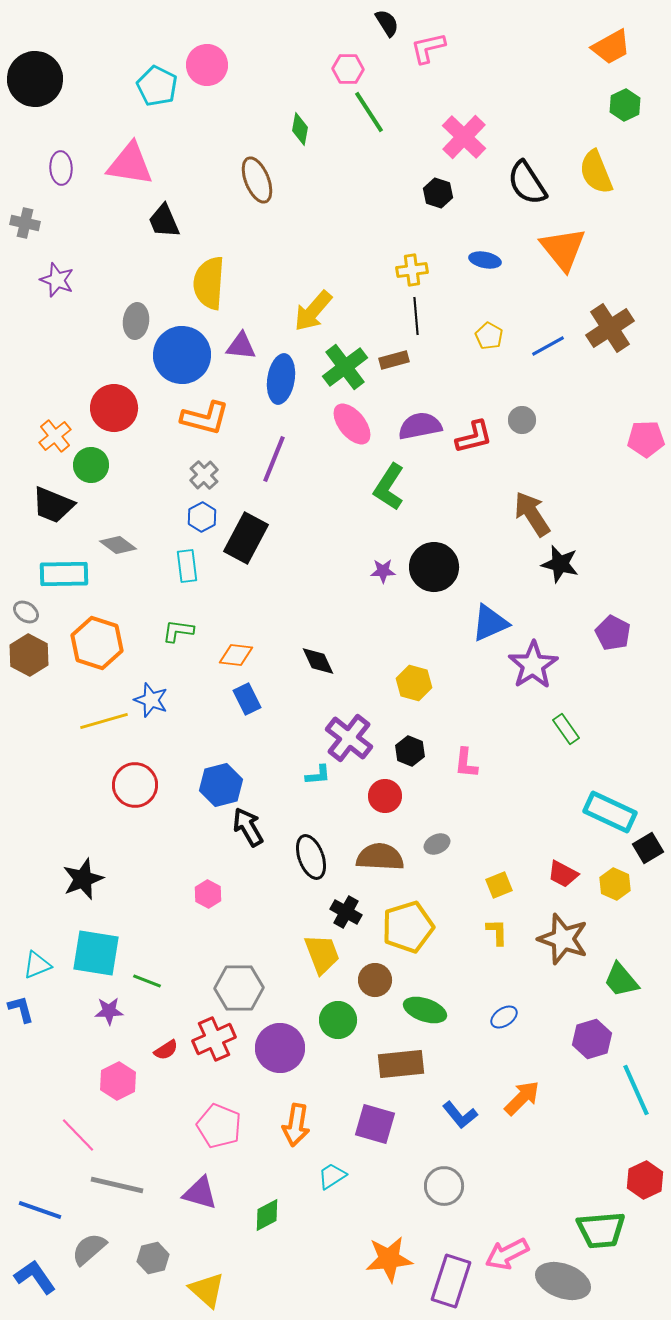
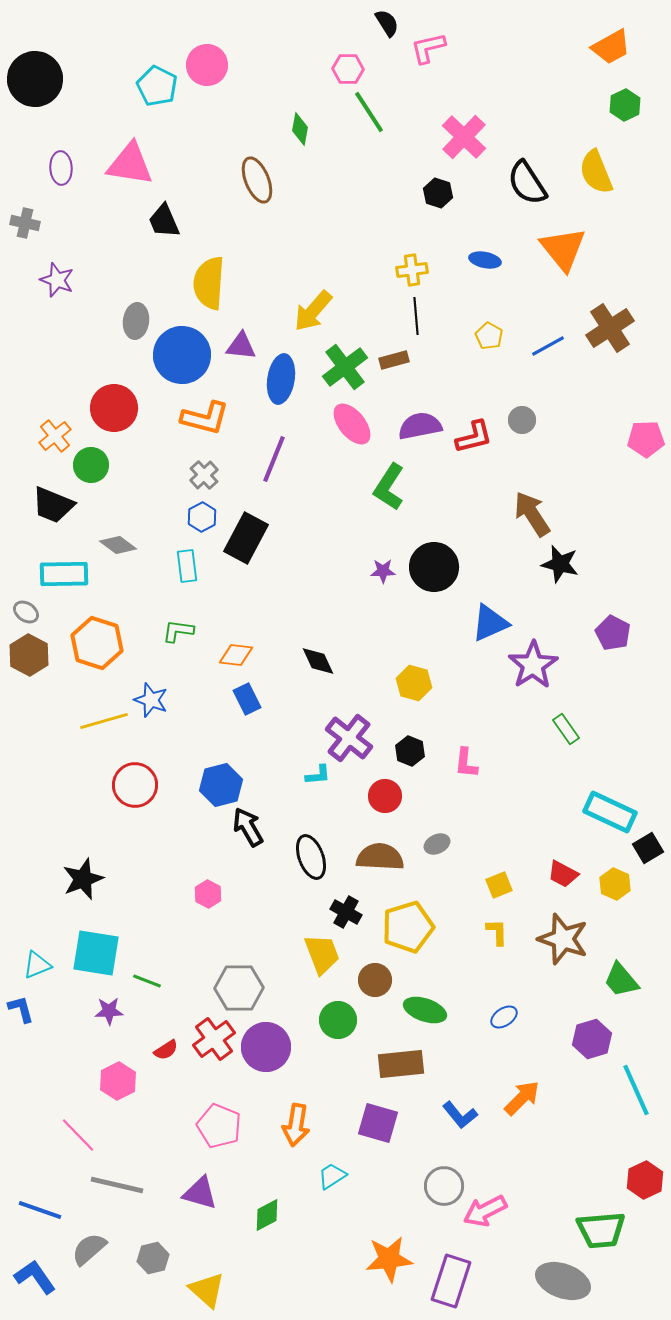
red cross at (214, 1039): rotated 12 degrees counterclockwise
purple circle at (280, 1048): moved 14 px left, 1 px up
purple square at (375, 1124): moved 3 px right, 1 px up
pink arrow at (507, 1254): moved 22 px left, 43 px up
